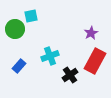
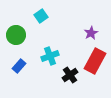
cyan square: moved 10 px right; rotated 24 degrees counterclockwise
green circle: moved 1 px right, 6 px down
